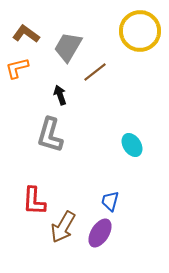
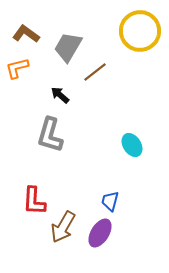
black arrow: rotated 30 degrees counterclockwise
